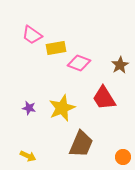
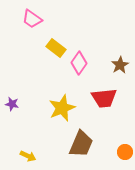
pink trapezoid: moved 16 px up
yellow rectangle: rotated 48 degrees clockwise
pink diamond: rotated 75 degrees counterclockwise
red trapezoid: rotated 64 degrees counterclockwise
purple star: moved 17 px left, 4 px up
orange circle: moved 2 px right, 5 px up
